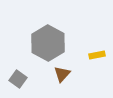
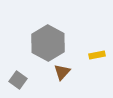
brown triangle: moved 2 px up
gray square: moved 1 px down
